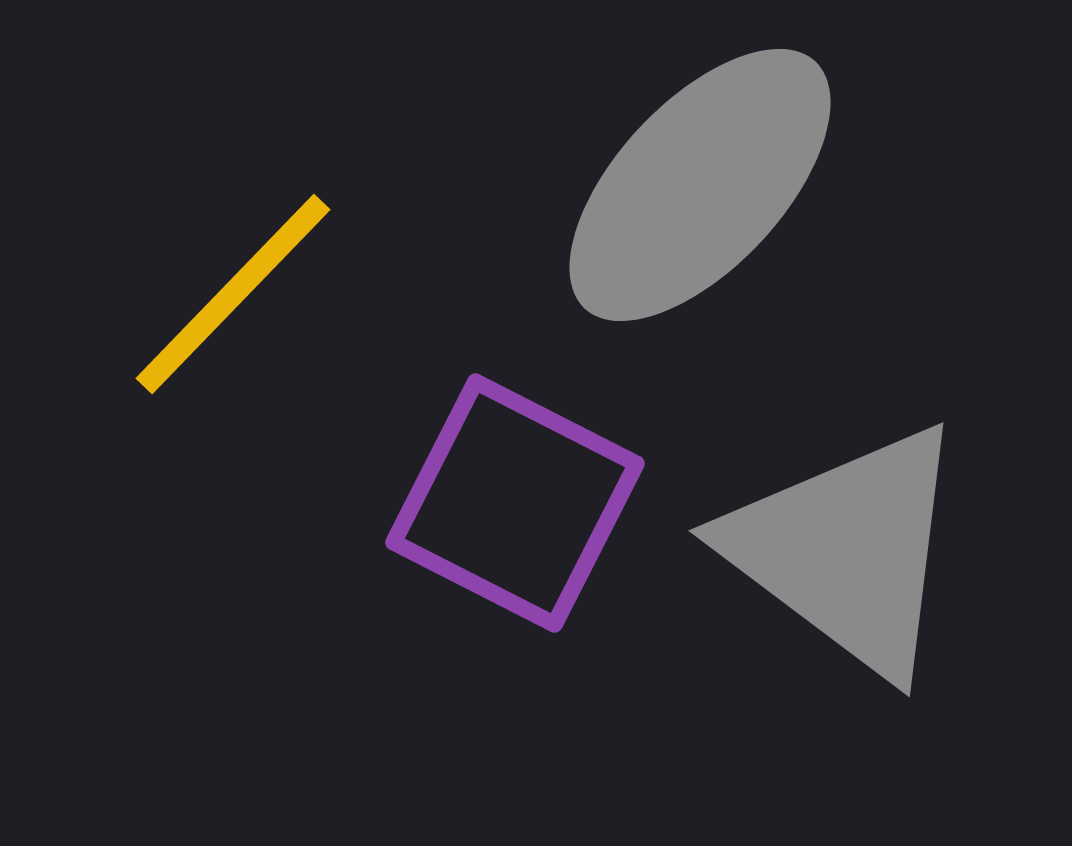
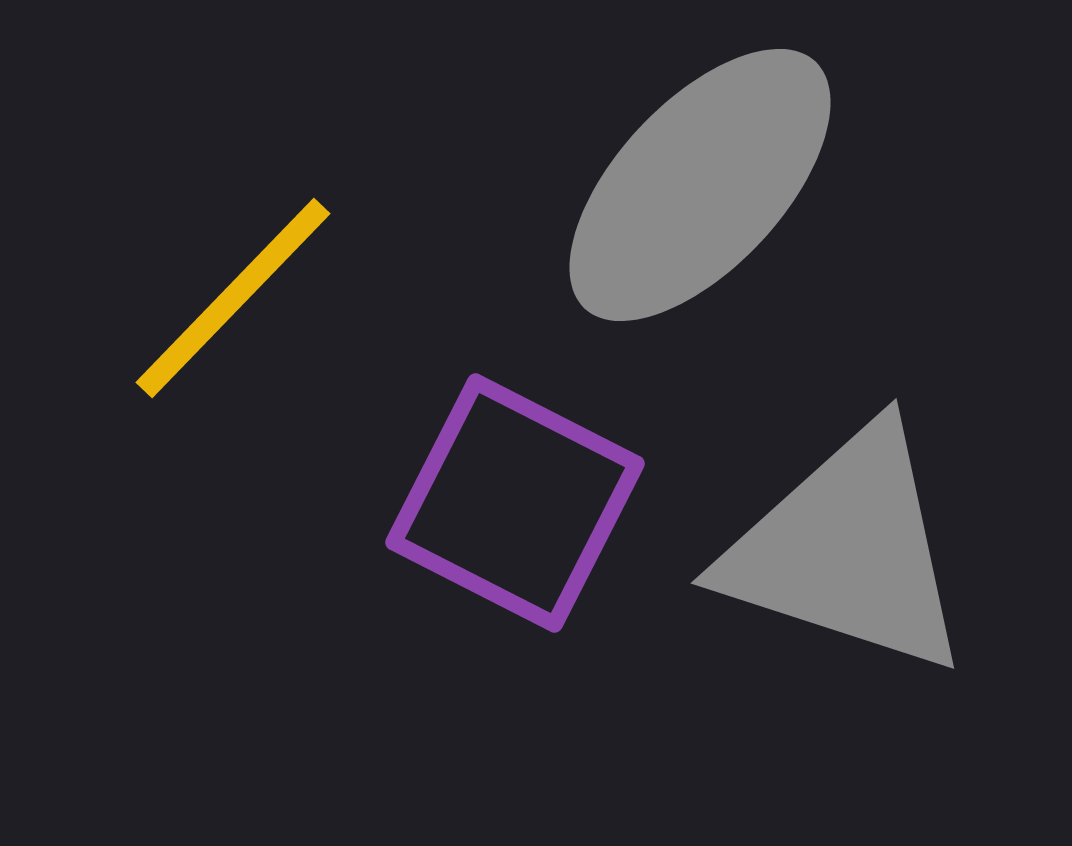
yellow line: moved 4 px down
gray triangle: rotated 19 degrees counterclockwise
